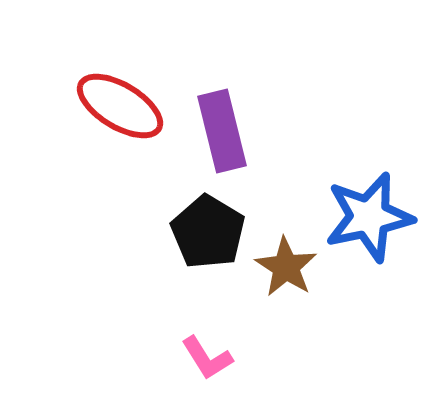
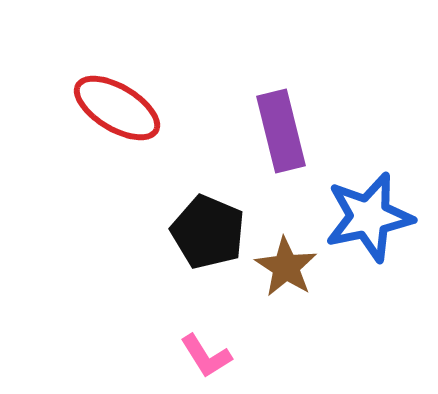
red ellipse: moved 3 px left, 2 px down
purple rectangle: moved 59 px right
black pentagon: rotated 8 degrees counterclockwise
pink L-shape: moved 1 px left, 2 px up
